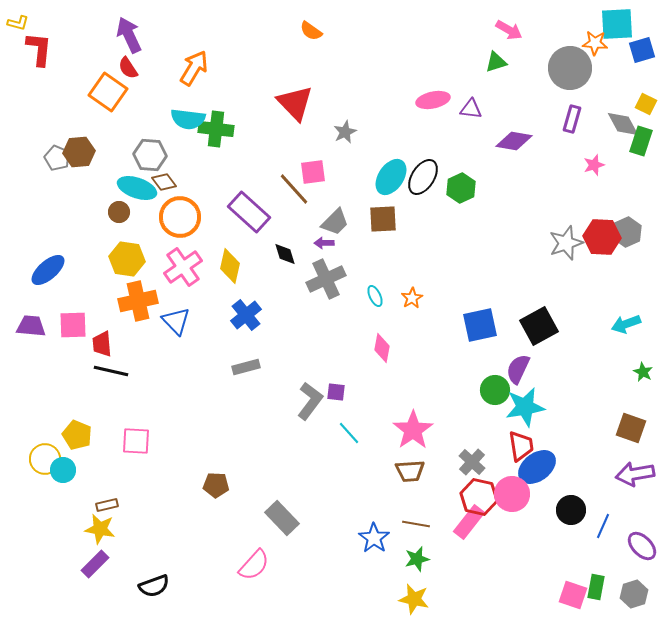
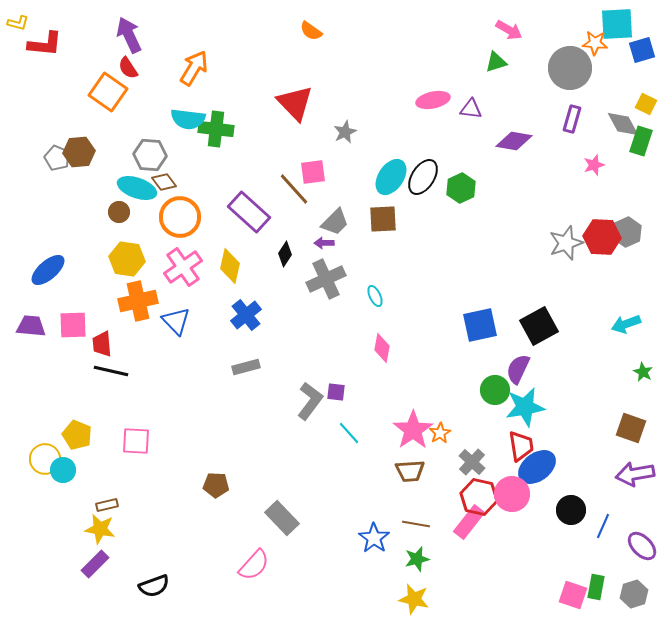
red L-shape at (39, 49): moved 6 px right, 5 px up; rotated 90 degrees clockwise
black diamond at (285, 254): rotated 50 degrees clockwise
orange star at (412, 298): moved 28 px right, 135 px down
